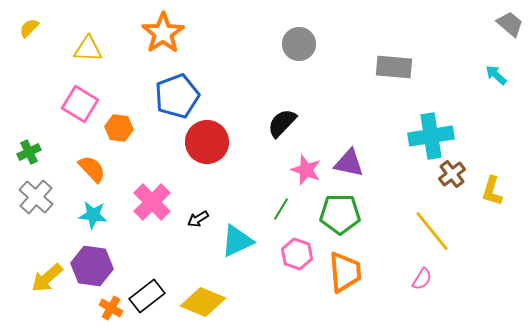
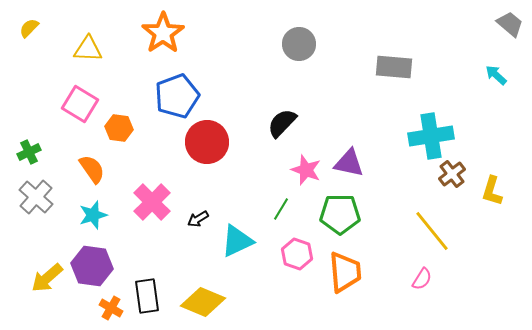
orange semicircle: rotated 8 degrees clockwise
cyan star: rotated 24 degrees counterclockwise
black rectangle: rotated 60 degrees counterclockwise
